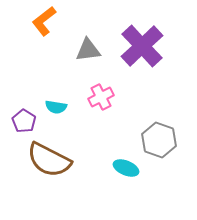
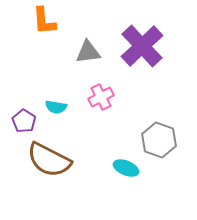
orange L-shape: rotated 56 degrees counterclockwise
gray triangle: moved 2 px down
